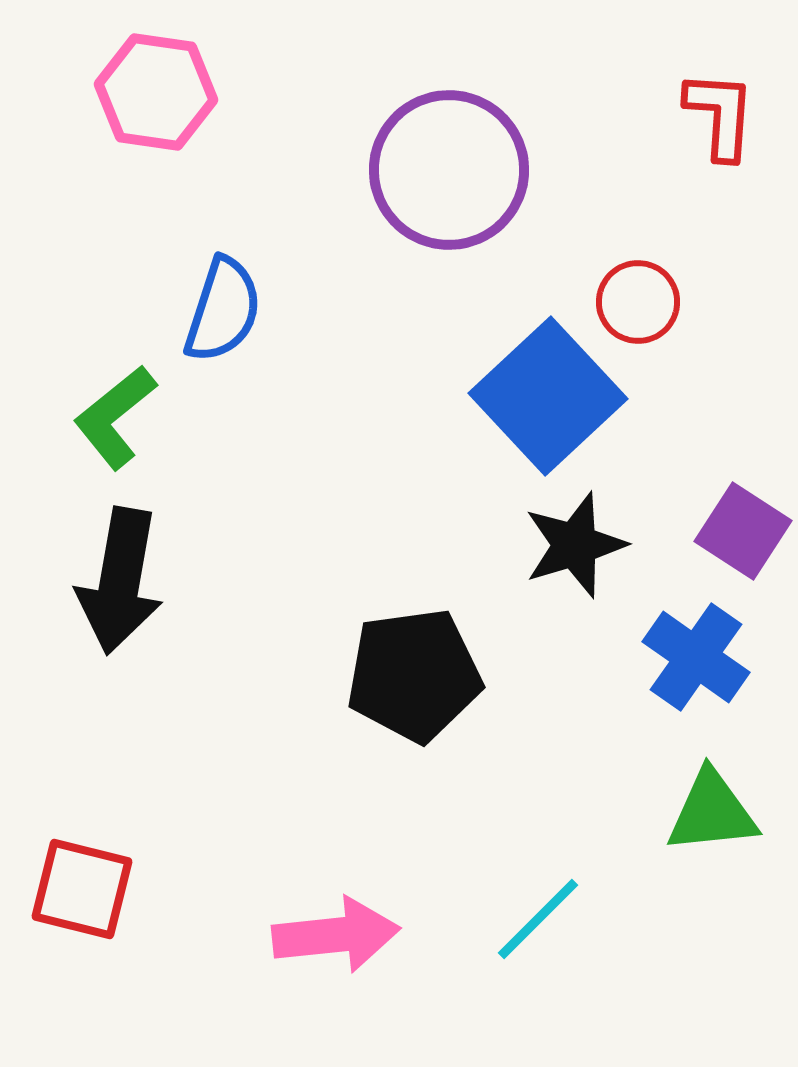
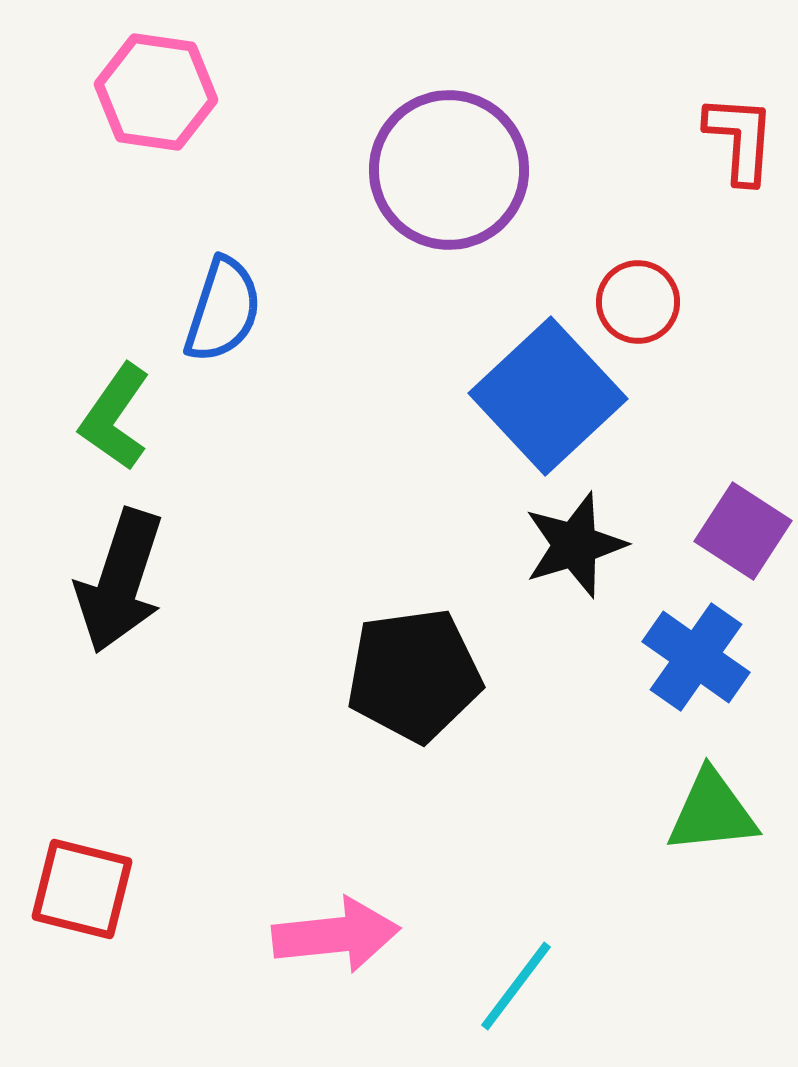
red L-shape: moved 20 px right, 24 px down
green L-shape: rotated 16 degrees counterclockwise
black arrow: rotated 8 degrees clockwise
cyan line: moved 22 px left, 67 px down; rotated 8 degrees counterclockwise
